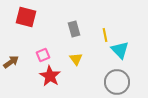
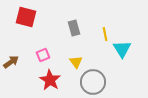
gray rectangle: moved 1 px up
yellow line: moved 1 px up
cyan triangle: moved 2 px right, 1 px up; rotated 12 degrees clockwise
yellow triangle: moved 3 px down
red star: moved 4 px down
gray circle: moved 24 px left
